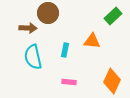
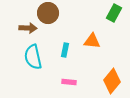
green rectangle: moved 1 px right, 3 px up; rotated 18 degrees counterclockwise
orange diamond: rotated 15 degrees clockwise
